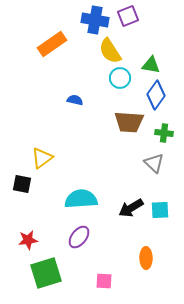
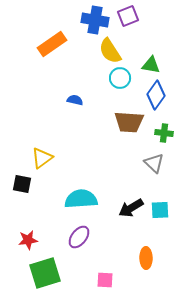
green square: moved 1 px left
pink square: moved 1 px right, 1 px up
